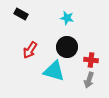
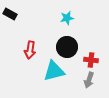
black rectangle: moved 11 px left
cyan star: rotated 24 degrees counterclockwise
red arrow: rotated 24 degrees counterclockwise
cyan triangle: rotated 30 degrees counterclockwise
